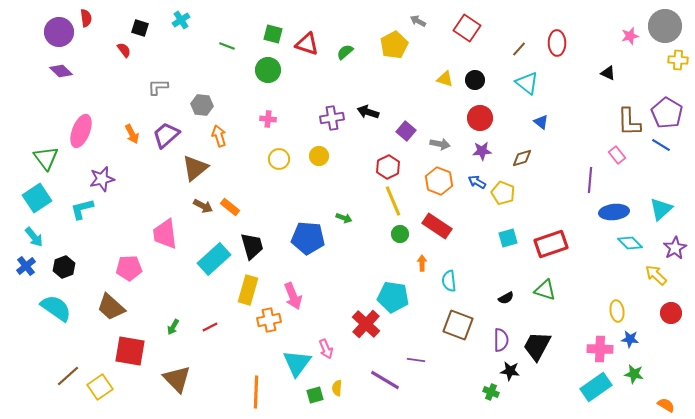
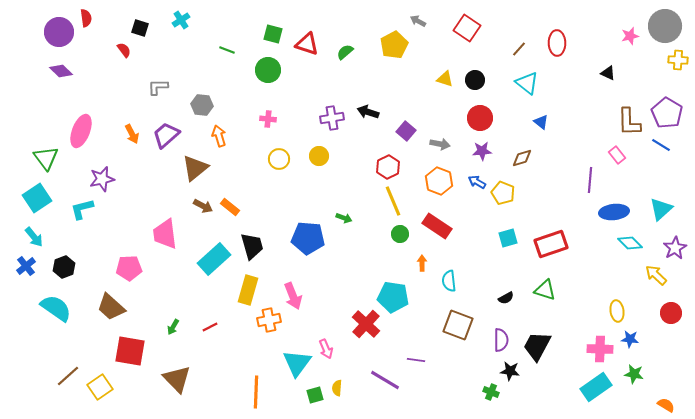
green line at (227, 46): moved 4 px down
